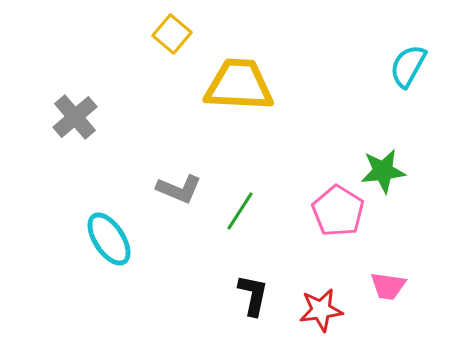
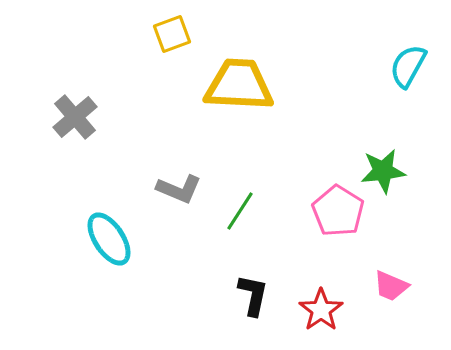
yellow square: rotated 30 degrees clockwise
pink trapezoid: moved 3 px right; rotated 15 degrees clockwise
red star: rotated 27 degrees counterclockwise
